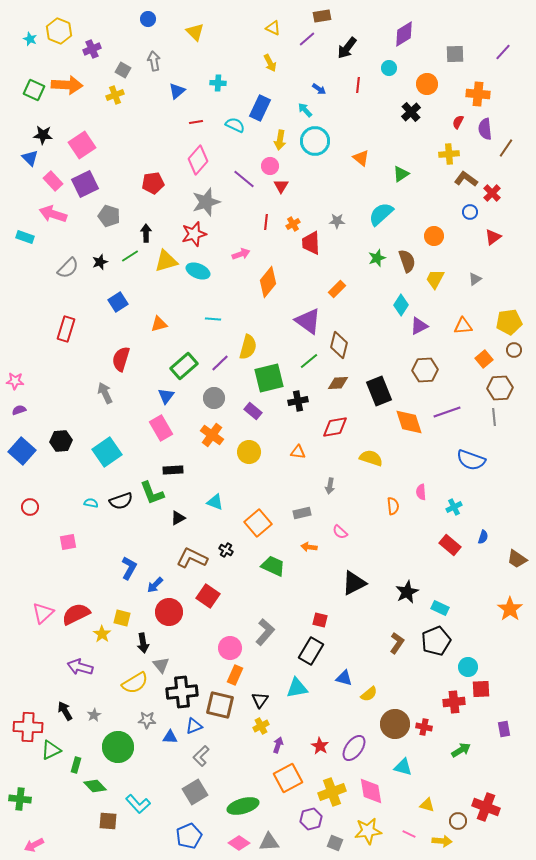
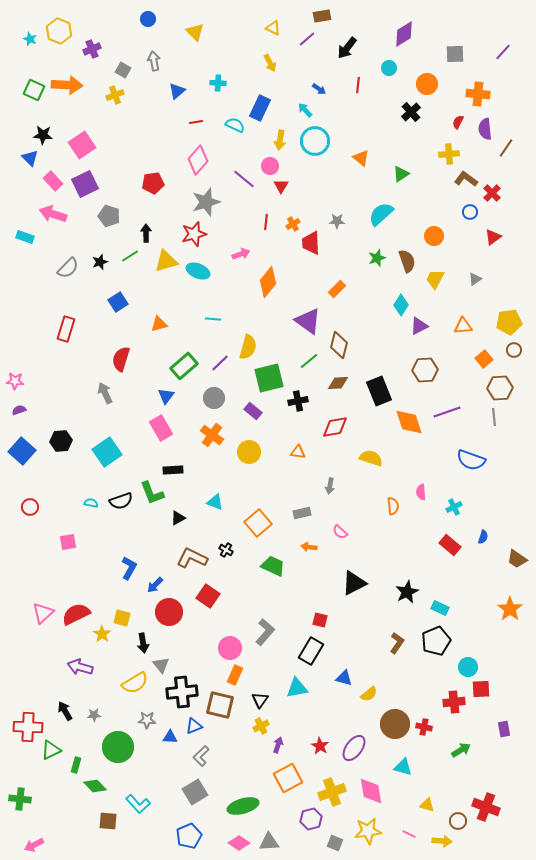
gray star at (94, 715): rotated 24 degrees clockwise
